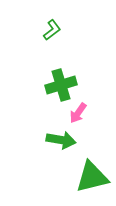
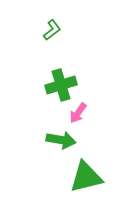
green triangle: moved 6 px left
